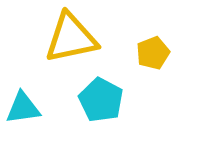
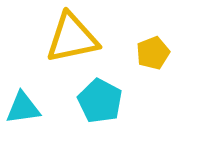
yellow triangle: moved 1 px right
cyan pentagon: moved 1 px left, 1 px down
